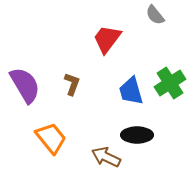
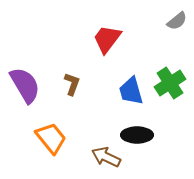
gray semicircle: moved 22 px right, 6 px down; rotated 90 degrees counterclockwise
